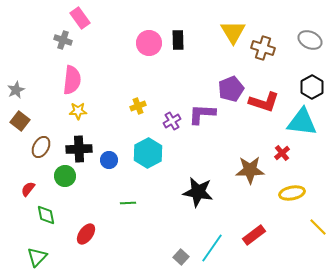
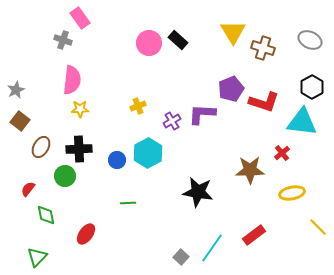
black rectangle: rotated 48 degrees counterclockwise
yellow star: moved 2 px right, 2 px up
blue circle: moved 8 px right
